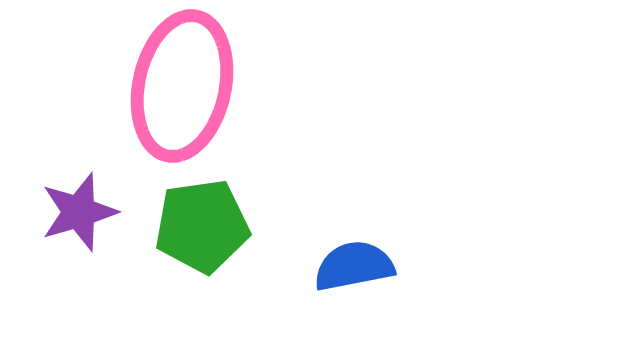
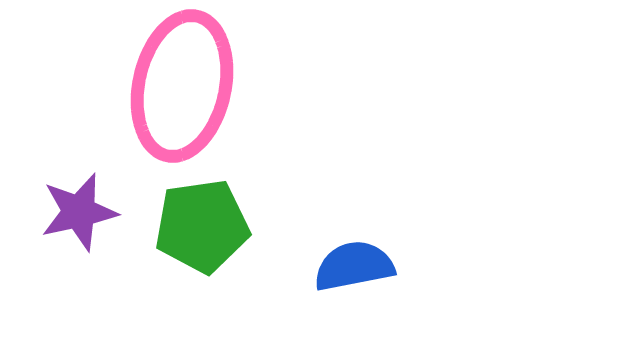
purple star: rotated 4 degrees clockwise
